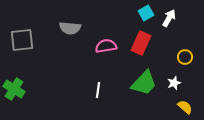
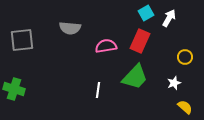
red rectangle: moved 1 px left, 2 px up
green trapezoid: moved 9 px left, 6 px up
green cross: rotated 15 degrees counterclockwise
